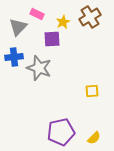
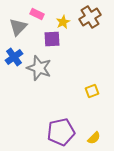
blue cross: rotated 30 degrees counterclockwise
yellow square: rotated 16 degrees counterclockwise
